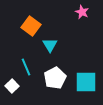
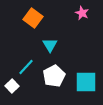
pink star: moved 1 px down
orange square: moved 2 px right, 8 px up
cyan line: rotated 66 degrees clockwise
white pentagon: moved 1 px left, 2 px up
